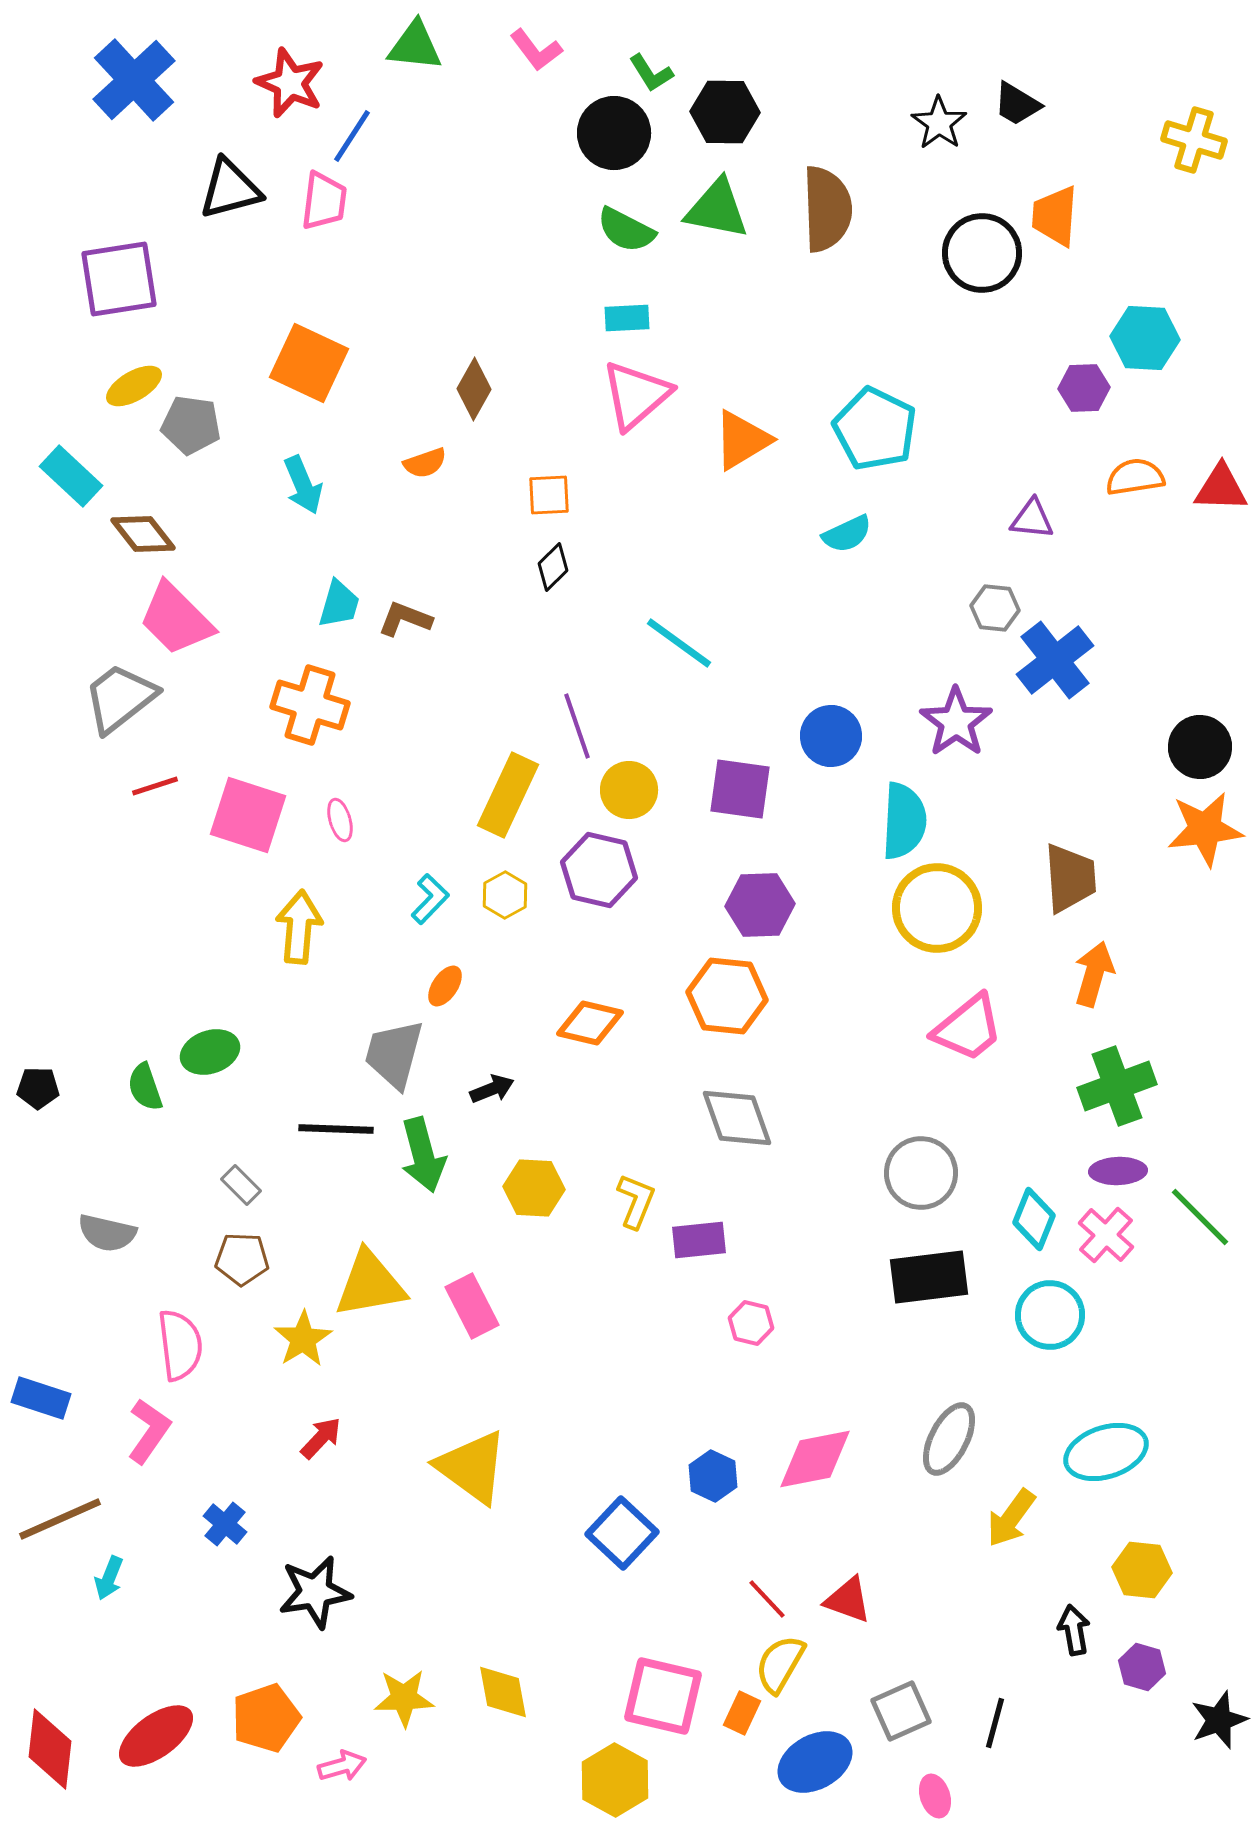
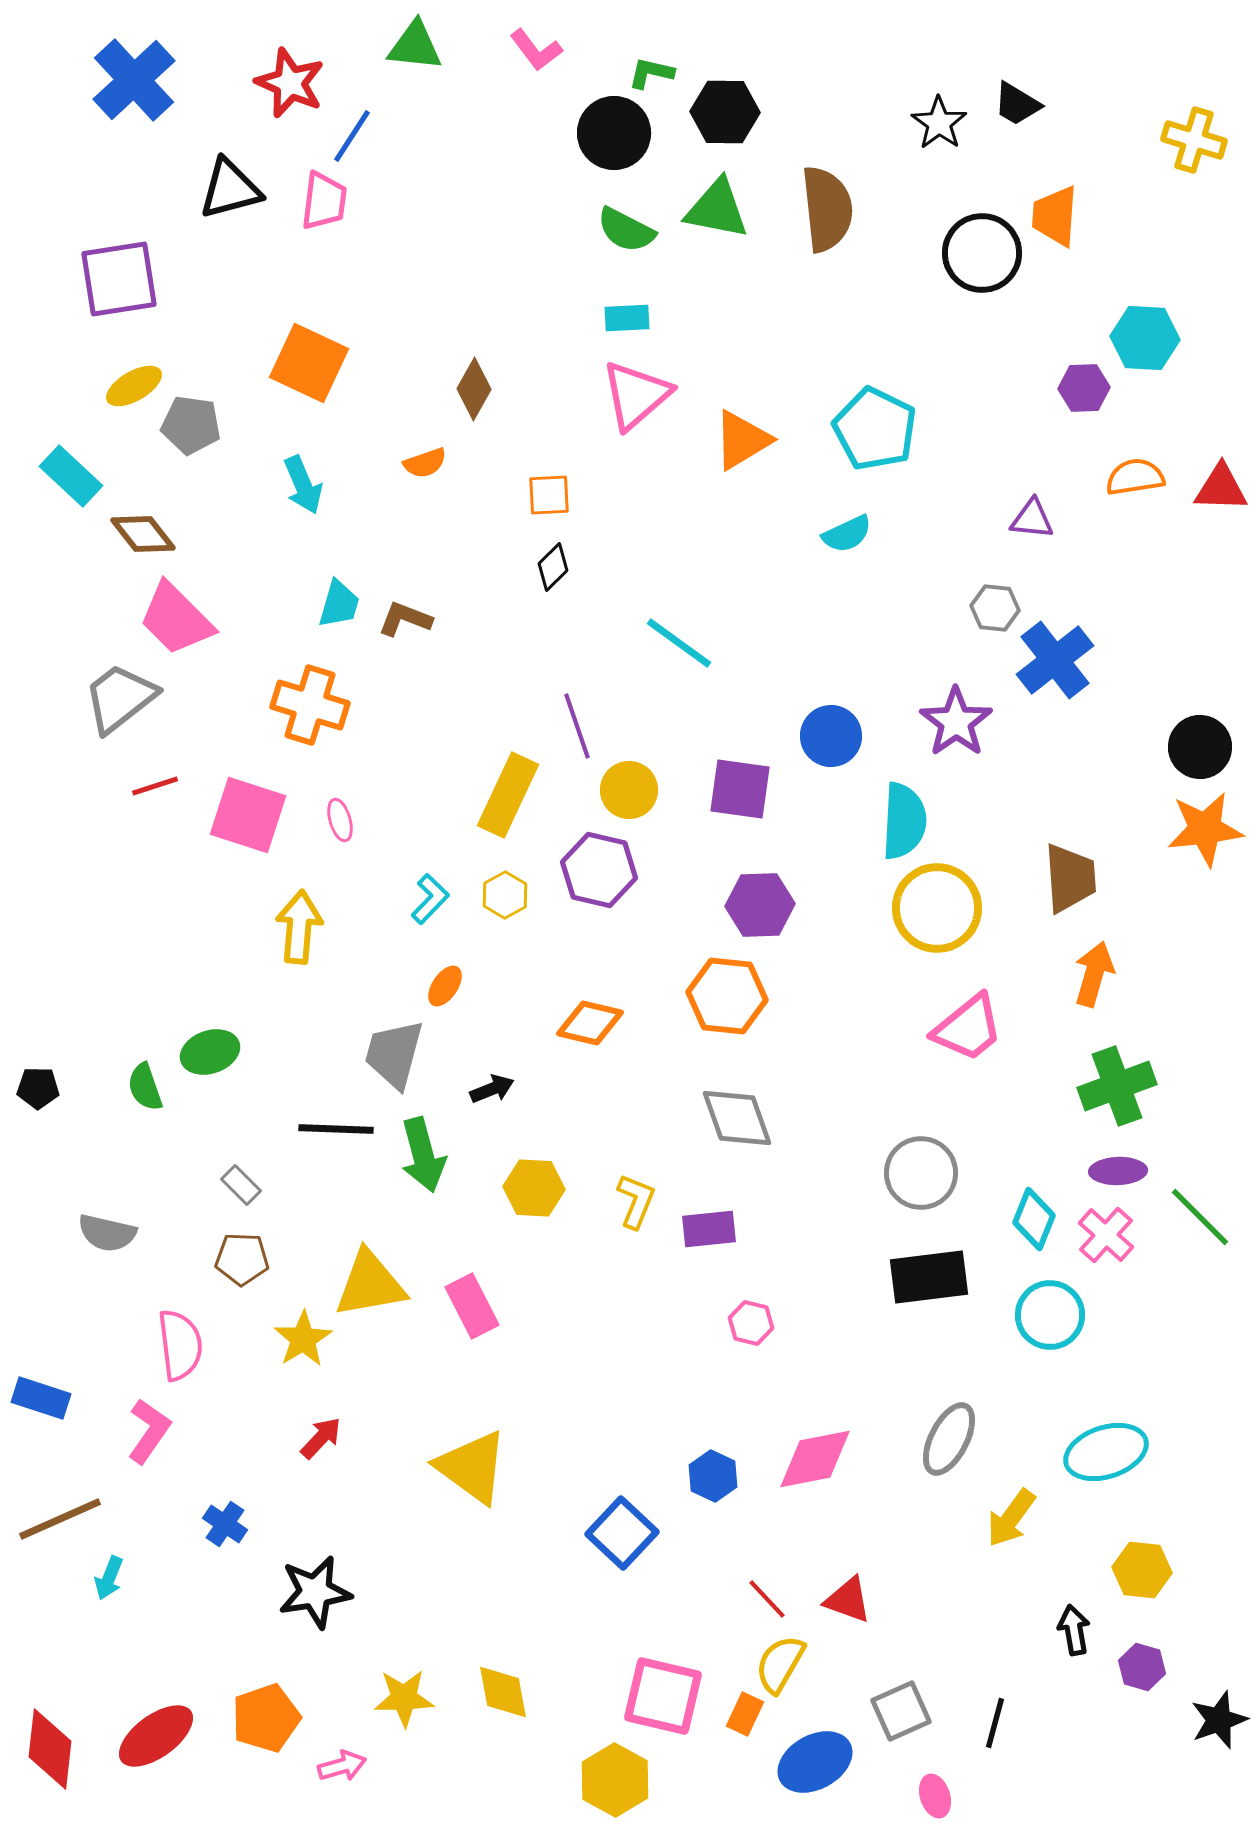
green L-shape at (651, 73): rotated 135 degrees clockwise
brown semicircle at (827, 209): rotated 4 degrees counterclockwise
purple rectangle at (699, 1240): moved 10 px right, 11 px up
blue cross at (225, 1524): rotated 6 degrees counterclockwise
orange rectangle at (742, 1713): moved 3 px right, 1 px down
